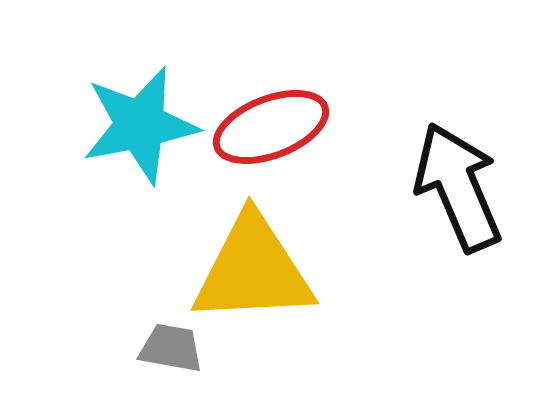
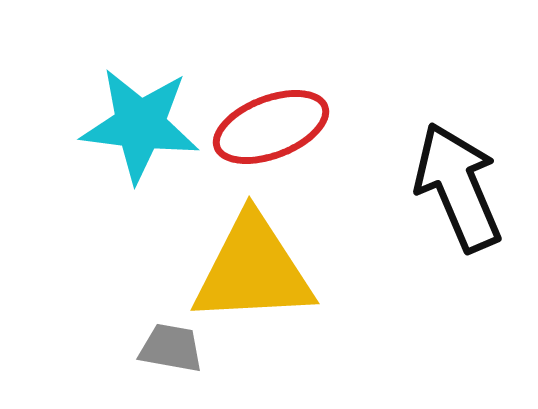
cyan star: rotated 18 degrees clockwise
